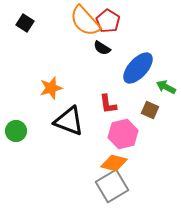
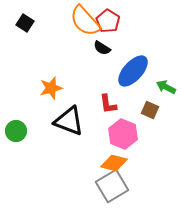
blue ellipse: moved 5 px left, 3 px down
pink hexagon: rotated 24 degrees counterclockwise
